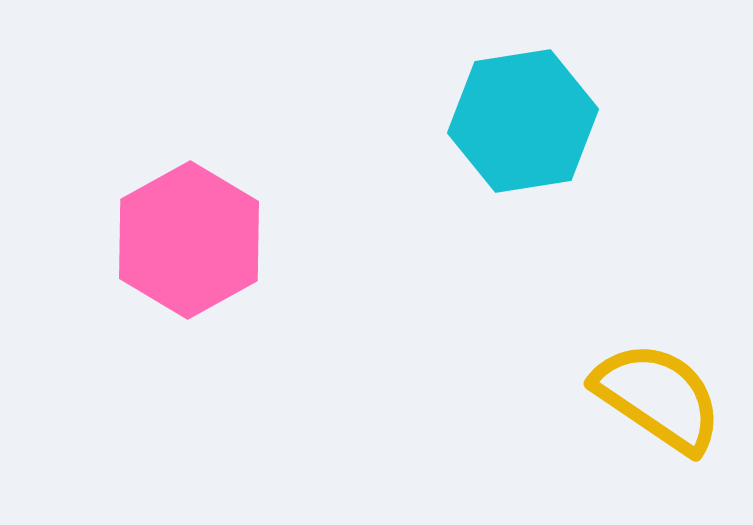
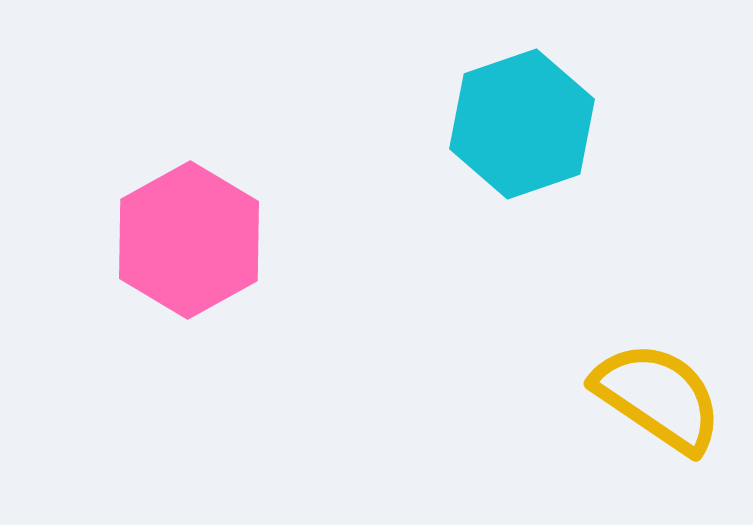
cyan hexagon: moved 1 px left, 3 px down; rotated 10 degrees counterclockwise
